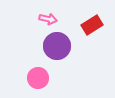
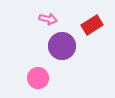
purple circle: moved 5 px right
